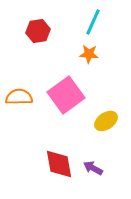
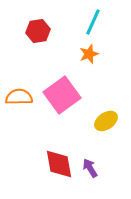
orange star: rotated 24 degrees counterclockwise
pink square: moved 4 px left
purple arrow: moved 3 px left; rotated 30 degrees clockwise
